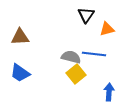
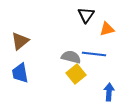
brown triangle: moved 4 px down; rotated 36 degrees counterclockwise
blue trapezoid: rotated 45 degrees clockwise
